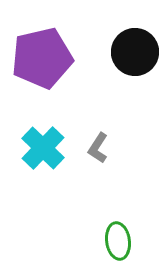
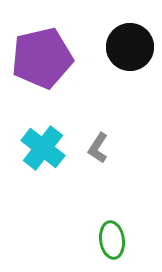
black circle: moved 5 px left, 5 px up
cyan cross: rotated 6 degrees counterclockwise
green ellipse: moved 6 px left, 1 px up
